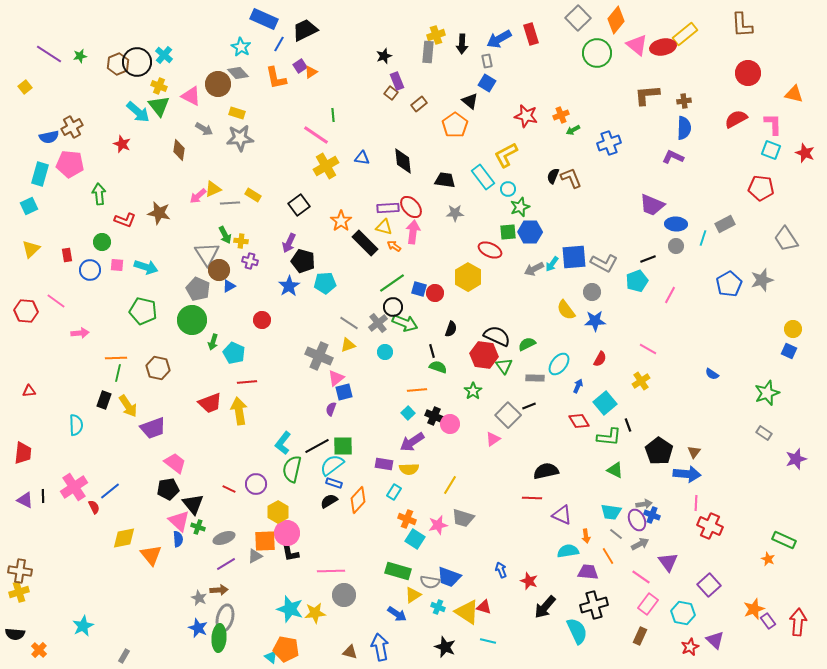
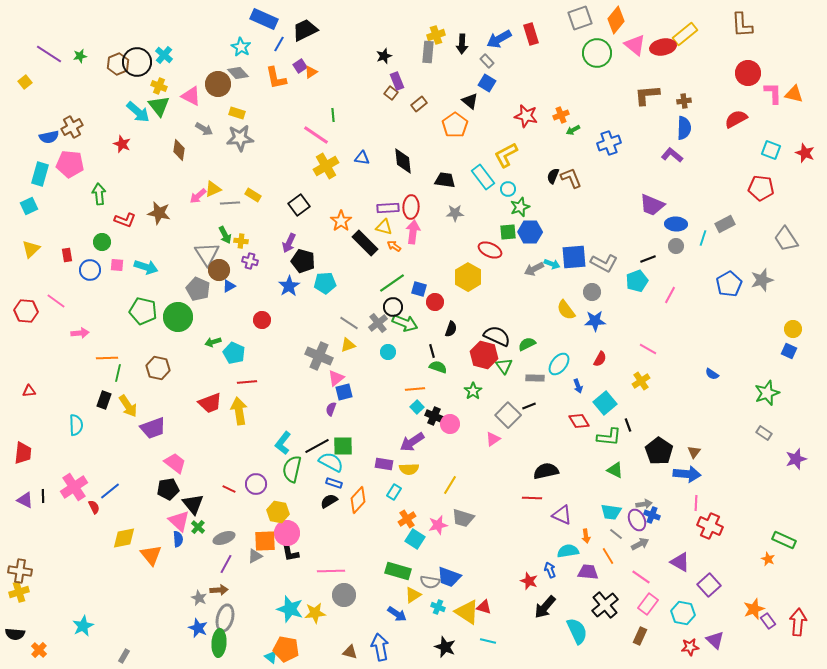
gray square at (578, 18): moved 2 px right; rotated 25 degrees clockwise
pink triangle at (637, 45): moved 2 px left
gray rectangle at (487, 61): rotated 32 degrees counterclockwise
yellow square at (25, 87): moved 5 px up
pink L-shape at (773, 124): moved 31 px up
purple L-shape at (673, 157): moved 1 px left, 2 px up; rotated 15 degrees clockwise
red ellipse at (411, 207): rotated 45 degrees clockwise
cyan arrow at (552, 264): rotated 105 degrees counterclockwise
red circle at (435, 293): moved 9 px down
green circle at (192, 320): moved 14 px left, 3 px up
green arrow at (213, 342): rotated 56 degrees clockwise
cyan circle at (385, 352): moved 3 px right
red hexagon at (484, 355): rotated 8 degrees clockwise
orange line at (116, 358): moved 9 px left
blue arrow at (578, 386): rotated 136 degrees clockwise
orange line at (417, 390): moved 2 px left, 1 px up
cyan square at (408, 413): moved 9 px right, 6 px up
cyan semicircle at (332, 465): moved 1 px left, 3 px up; rotated 65 degrees clockwise
yellow hexagon at (278, 512): rotated 20 degrees counterclockwise
orange cross at (407, 519): rotated 36 degrees clockwise
green cross at (198, 527): rotated 24 degrees clockwise
purple triangle at (668, 562): moved 12 px right; rotated 25 degrees counterclockwise
purple line at (226, 564): rotated 30 degrees counterclockwise
blue arrow at (501, 570): moved 49 px right
black cross at (594, 605): moved 11 px right; rotated 24 degrees counterclockwise
green ellipse at (219, 638): moved 5 px down
red star at (690, 647): rotated 18 degrees clockwise
